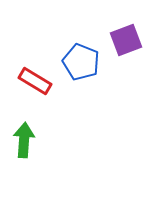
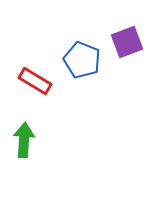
purple square: moved 1 px right, 2 px down
blue pentagon: moved 1 px right, 2 px up
